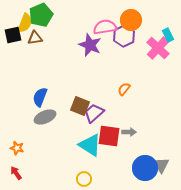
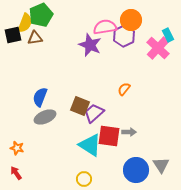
blue circle: moved 9 px left, 2 px down
